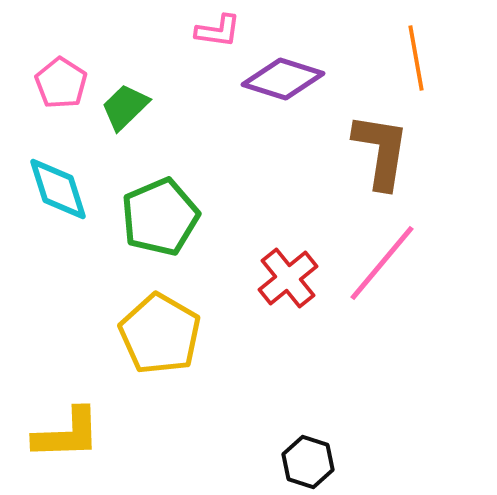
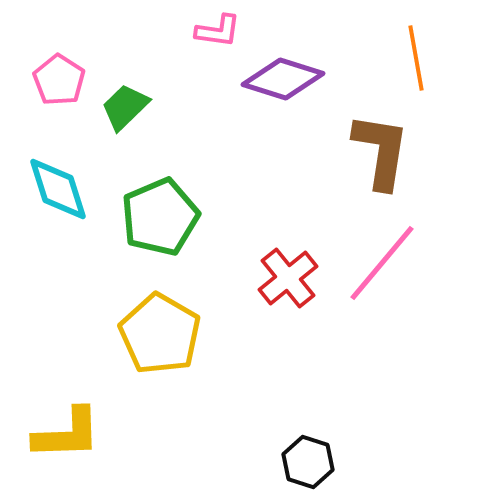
pink pentagon: moved 2 px left, 3 px up
